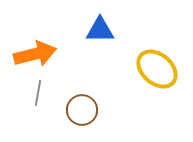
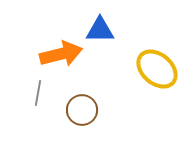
orange arrow: moved 26 px right
